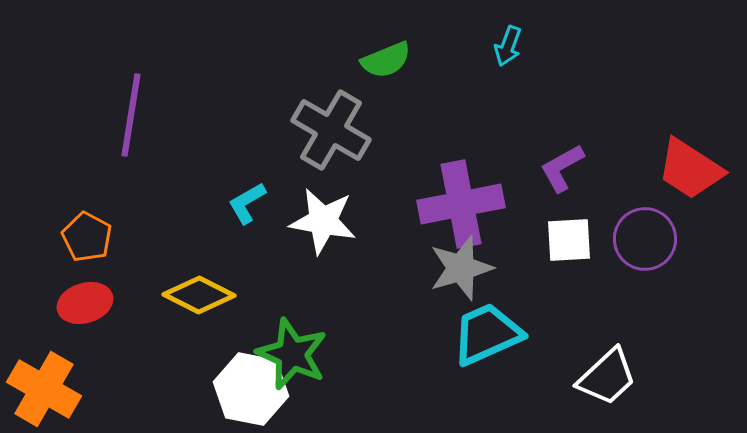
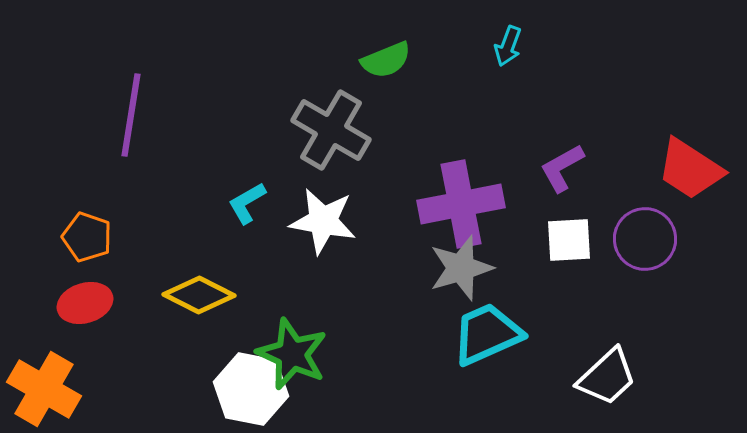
orange pentagon: rotated 9 degrees counterclockwise
